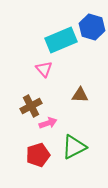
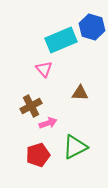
brown triangle: moved 2 px up
green triangle: moved 1 px right
